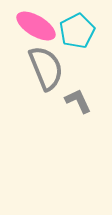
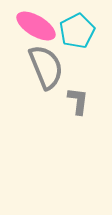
gray semicircle: moved 1 px up
gray L-shape: rotated 32 degrees clockwise
